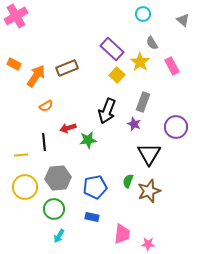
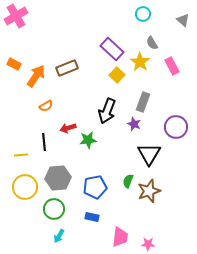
pink trapezoid: moved 2 px left, 3 px down
